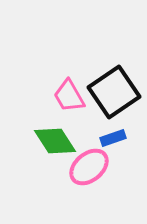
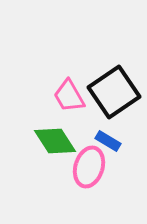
blue rectangle: moved 5 px left, 3 px down; rotated 50 degrees clockwise
pink ellipse: rotated 33 degrees counterclockwise
